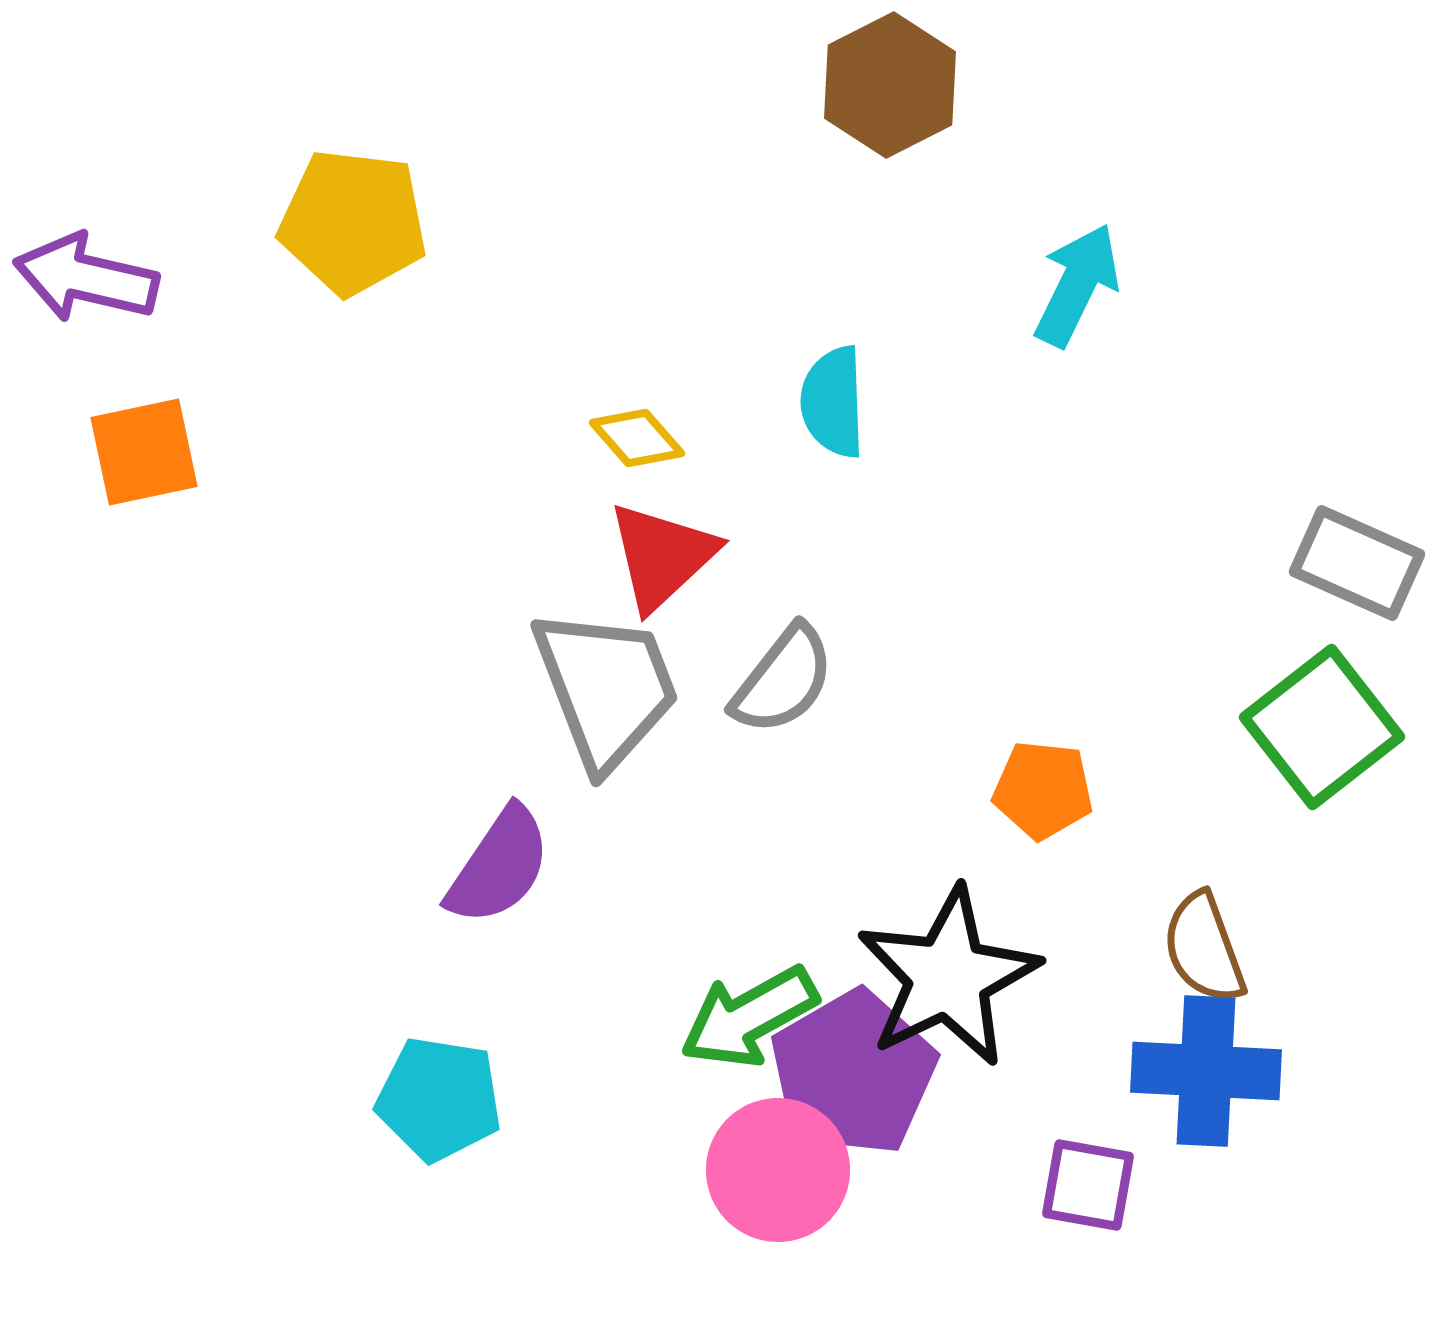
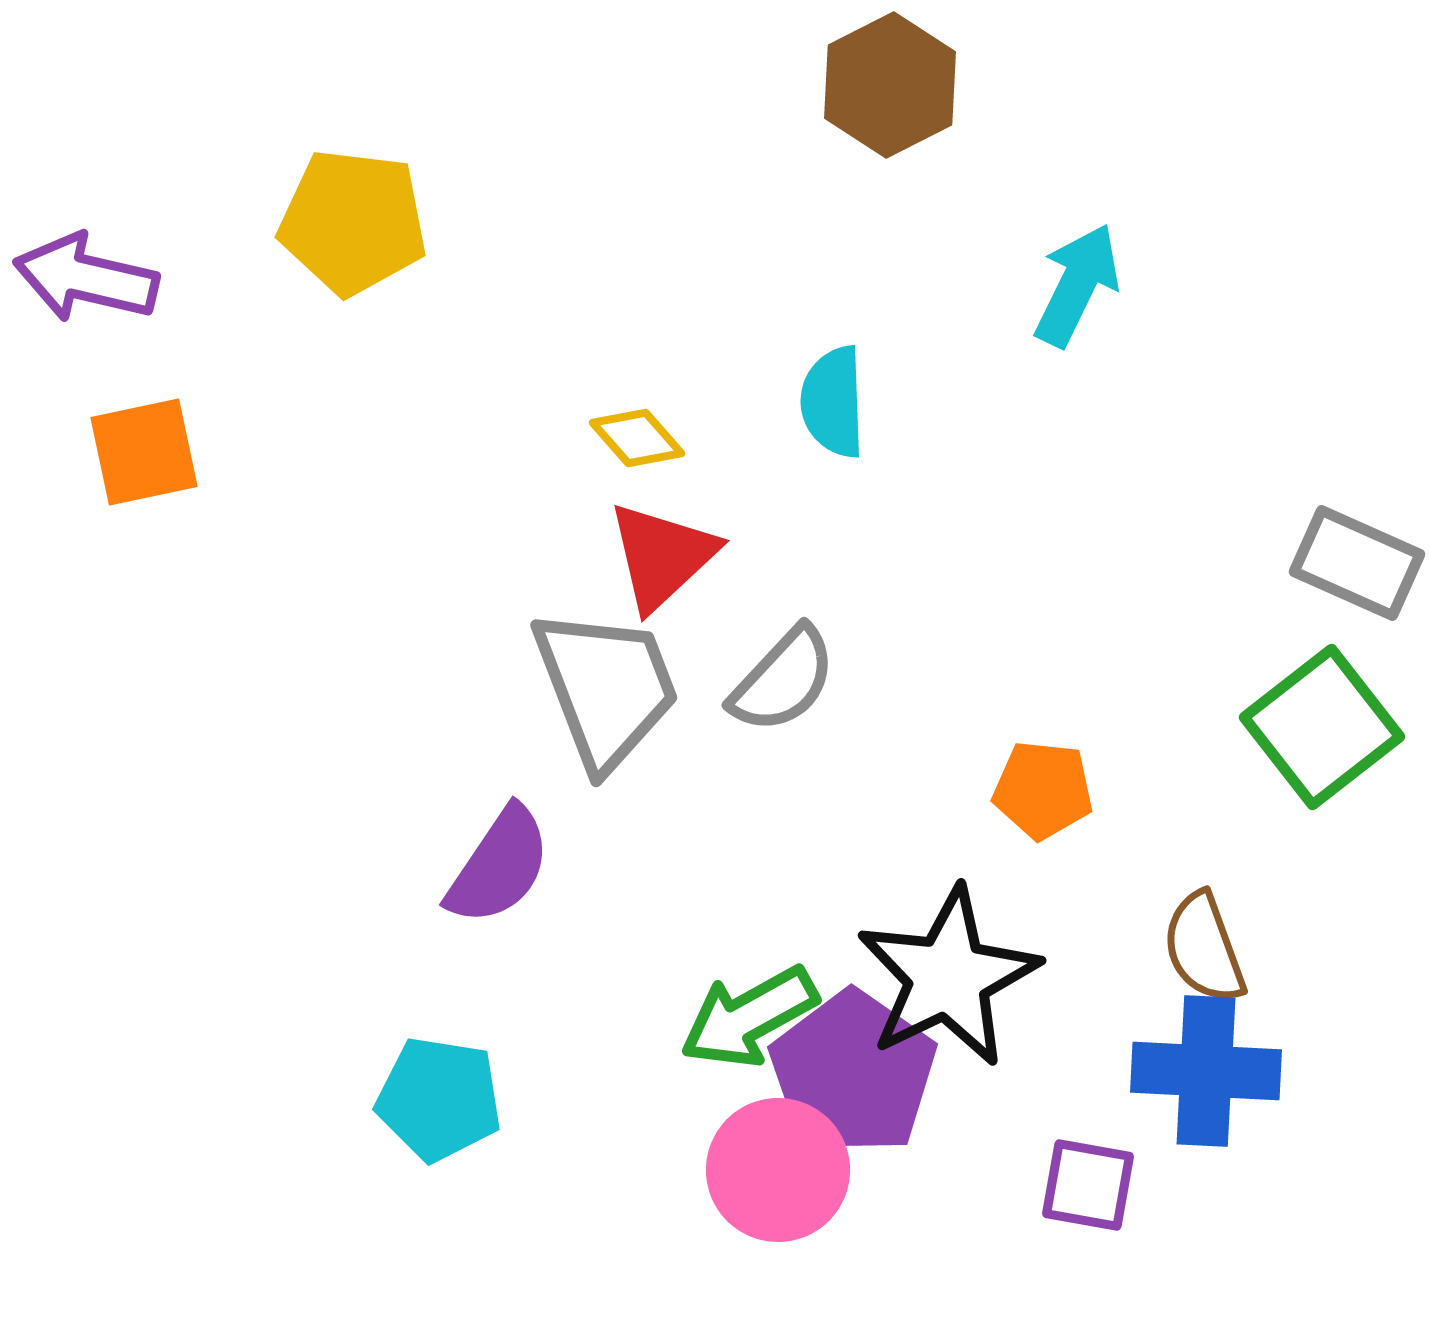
gray semicircle: rotated 5 degrees clockwise
purple pentagon: rotated 7 degrees counterclockwise
